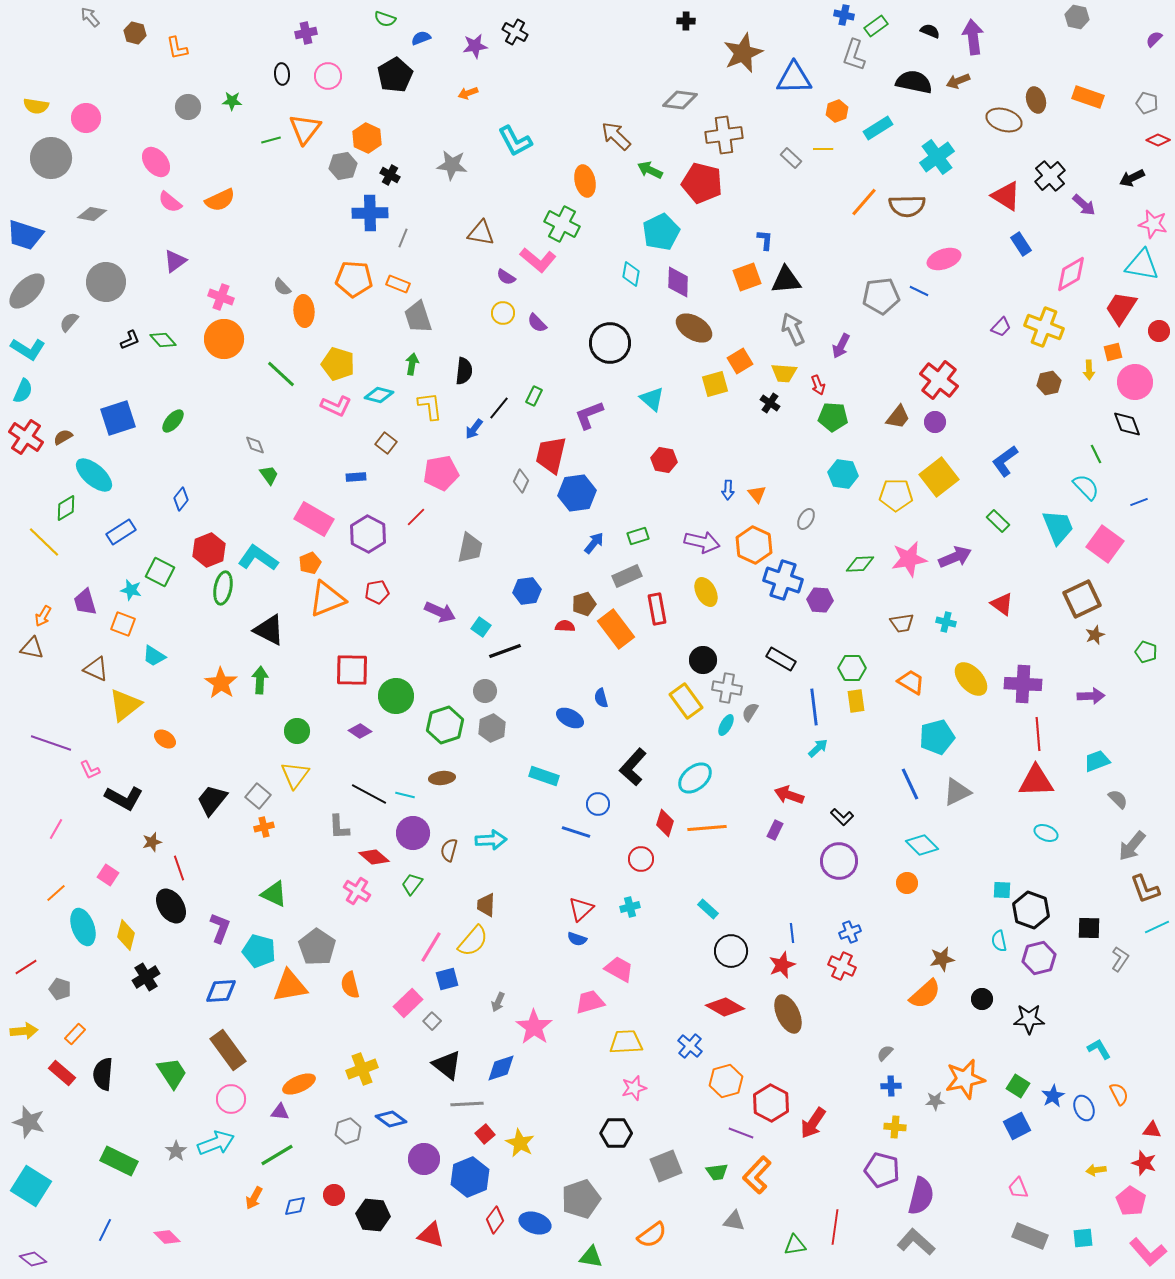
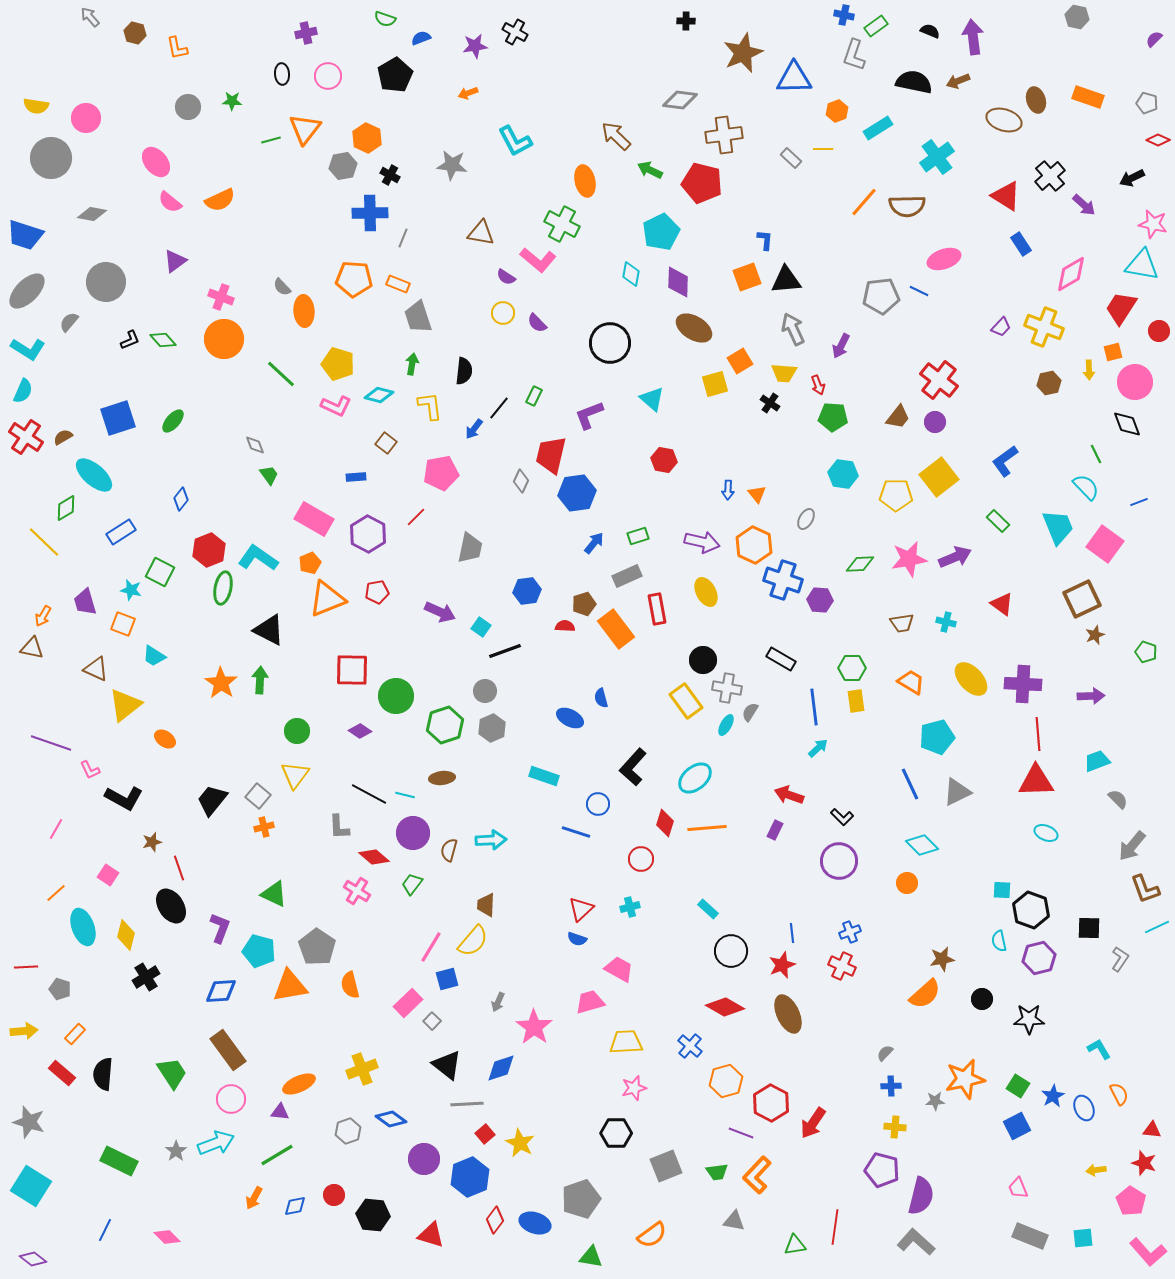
red line at (26, 967): rotated 30 degrees clockwise
